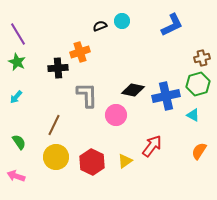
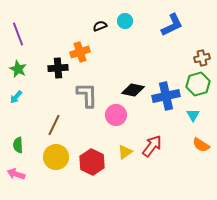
cyan circle: moved 3 px right
purple line: rotated 10 degrees clockwise
green star: moved 1 px right, 7 px down
cyan triangle: rotated 32 degrees clockwise
green semicircle: moved 1 px left, 3 px down; rotated 147 degrees counterclockwise
orange semicircle: moved 2 px right, 6 px up; rotated 90 degrees counterclockwise
yellow triangle: moved 9 px up
pink arrow: moved 2 px up
